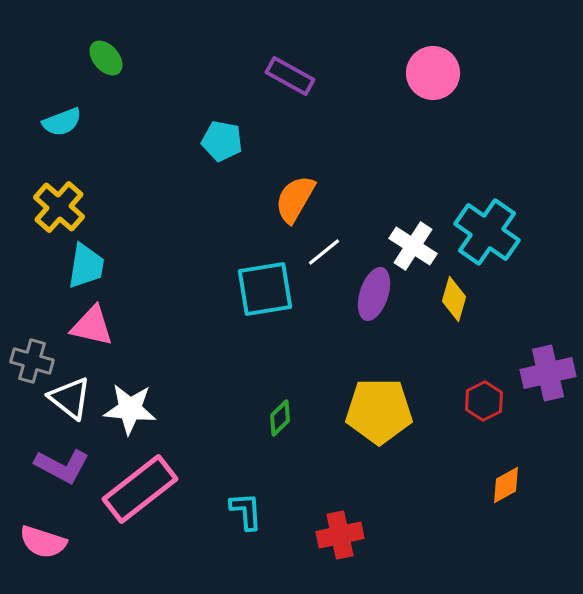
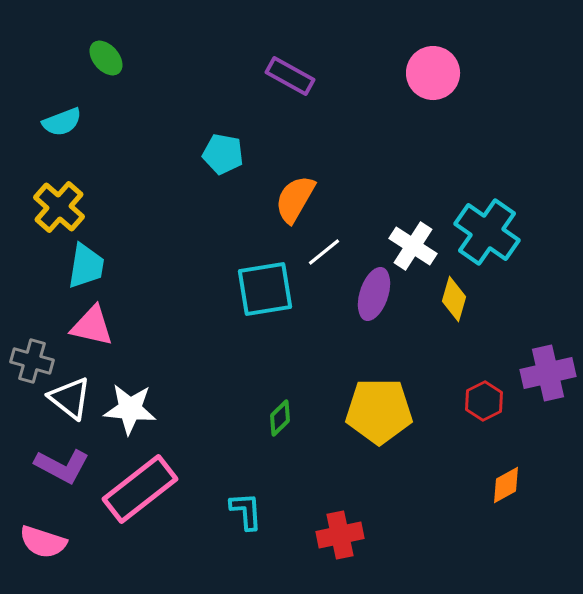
cyan pentagon: moved 1 px right, 13 px down
